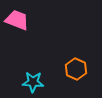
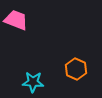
pink trapezoid: moved 1 px left
